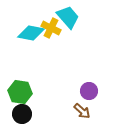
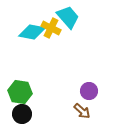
cyan diamond: moved 1 px right, 1 px up
